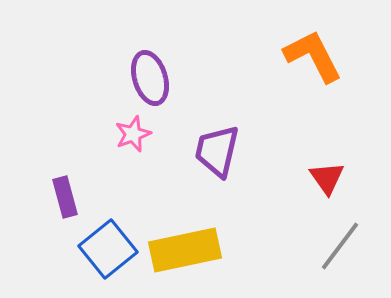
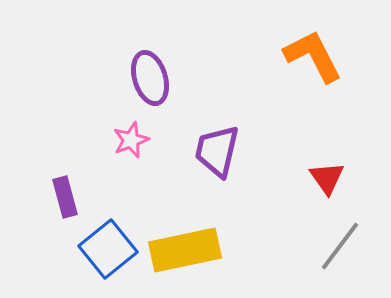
pink star: moved 2 px left, 6 px down
